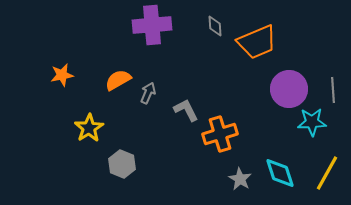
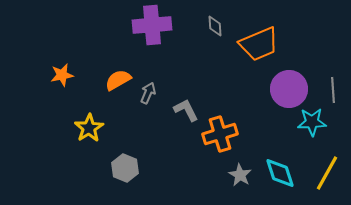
orange trapezoid: moved 2 px right, 2 px down
gray hexagon: moved 3 px right, 4 px down
gray star: moved 4 px up
